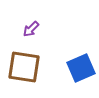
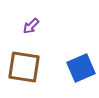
purple arrow: moved 3 px up
